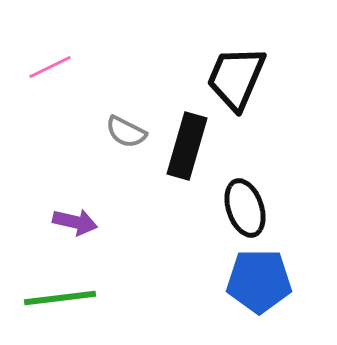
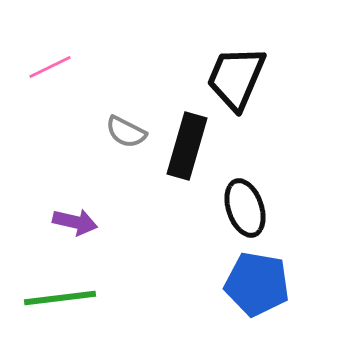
blue pentagon: moved 2 px left, 3 px down; rotated 10 degrees clockwise
